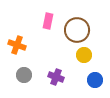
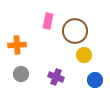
brown circle: moved 2 px left, 1 px down
orange cross: rotated 24 degrees counterclockwise
gray circle: moved 3 px left, 1 px up
